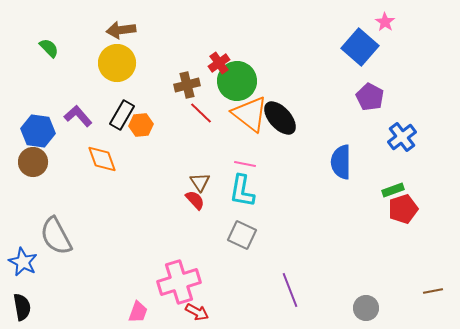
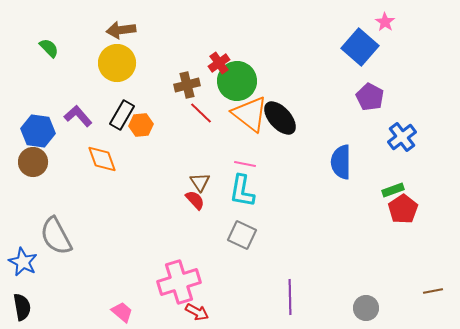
red pentagon: rotated 16 degrees counterclockwise
purple line: moved 7 px down; rotated 20 degrees clockwise
pink trapezoid: moved 16 px left; rotated 70 degrees counterclockwise
